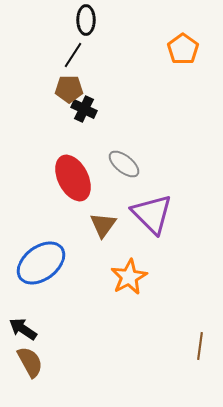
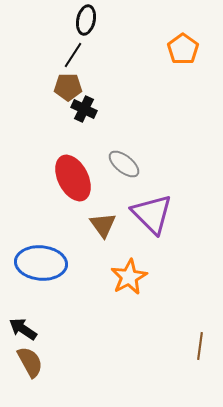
black ellipse: rotated 12 degrees clockwise
brown pentagon: moved 1 px left, 2 px up
brown triangle: rotated 12 degrees counterclockwise
blue ellipse: rotated 42 degrees clockwise
